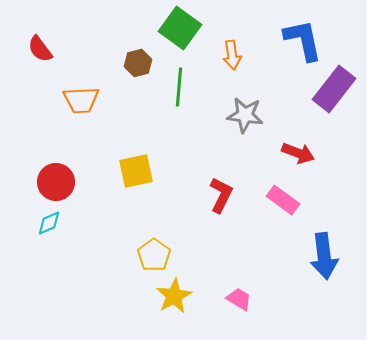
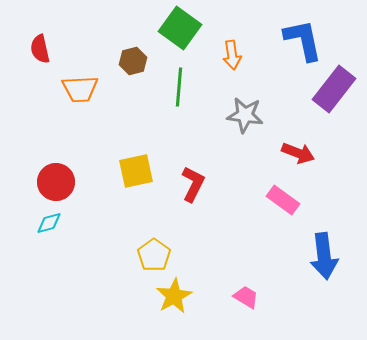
red semicircle: rotated 24 degrees clockwise
brown hexagon: moved 5 px left, 2 px up
orange trapezoid: moved 1 px left, 11 px up
red L-shape: moved 28 px left, 11 px up
cyan diamond: rotated 8 degrees clockwise
pink trapezoid: moved 7 px right, 2 px up
